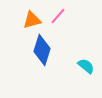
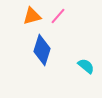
orange triangle: moved 4 px up
